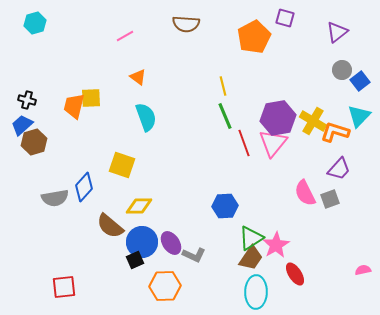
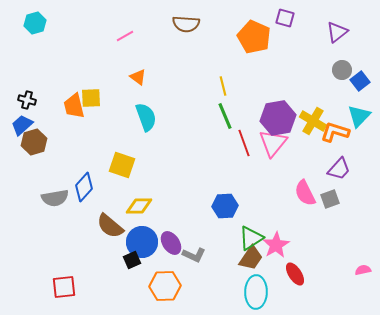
orange pentagon at (254, 37): rotated 20 degrees counterclockwise
orange trapezoid at (74, 106): rotated 28 degrees counterclockwise
black square at (135, 260): moved 3 px left
